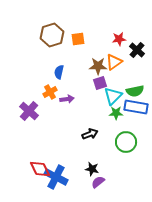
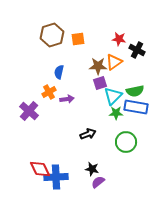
red star: rotated 16 degrees clockwise
black cross: rotated 14 degrees counterclockwise
orange cross: moved 1 px left
black arrow: moved 2 px left
blue cross: rotated 30 degrees counterclockwise
